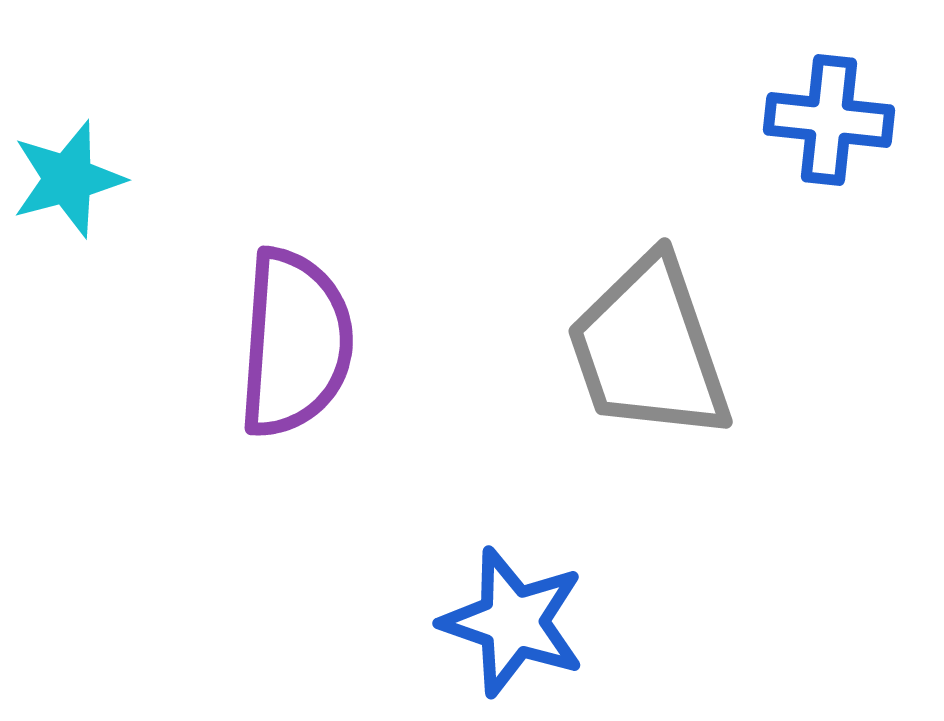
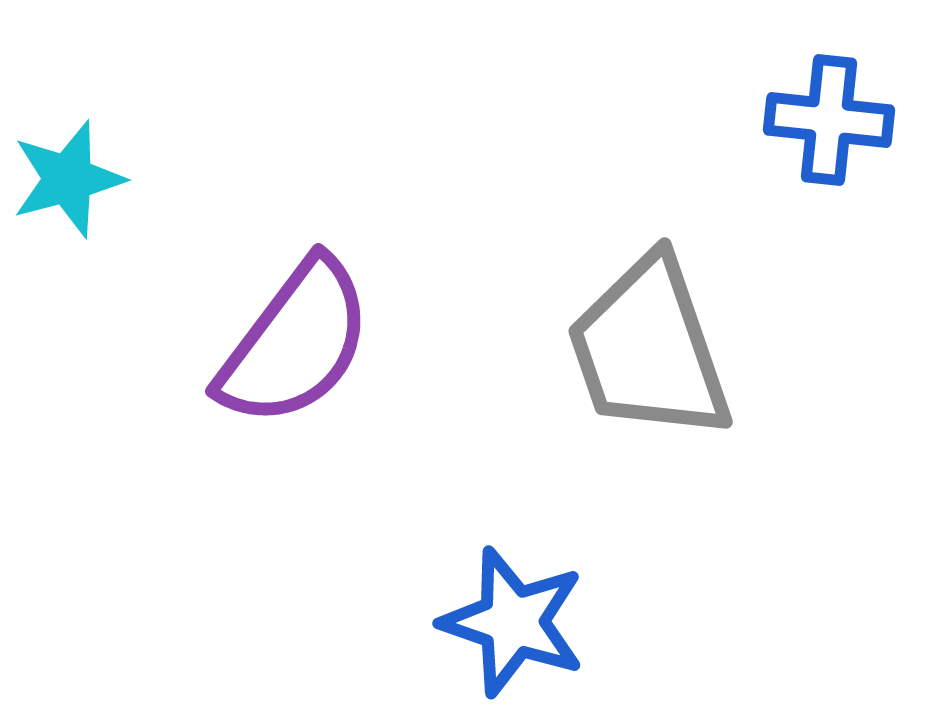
purple semicircle: rotated 33 degrees clockwise
